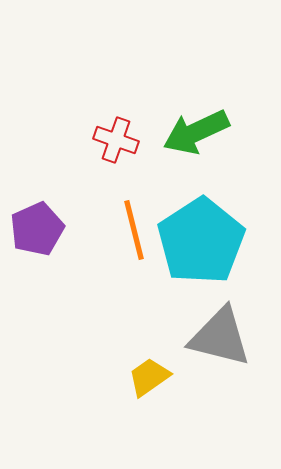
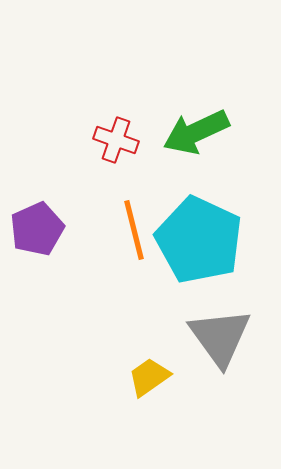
cyan pentagon: moved 2 px left, 1 px up; rotated 14 degrees counterclockwise
gray triangle: rotated 40 degrees clockwise
